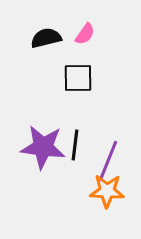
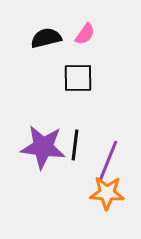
orange star: moved 2 px down
